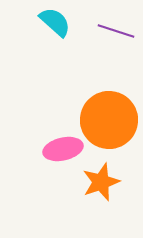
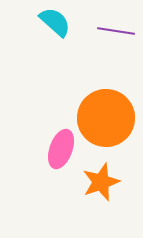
purple line: rotated 9 degrees counterclockwise
orange circle: moved 3 px left, 2 px up
pink ellipse: moved 2 px left; rotated 57 degrees counterclockwise
